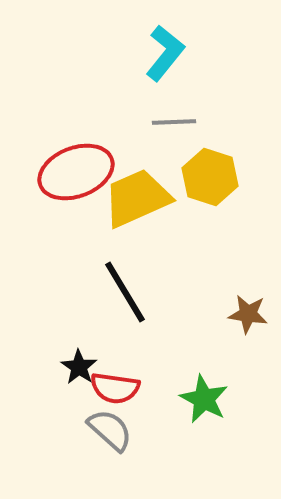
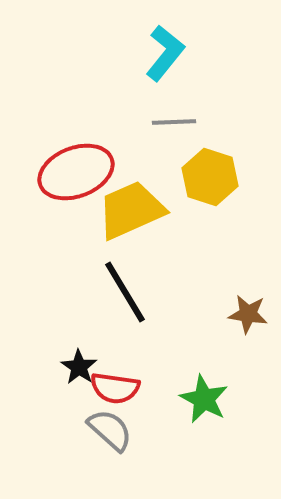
yellow trapezoid: moved 6 px left, 12 px down
